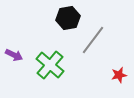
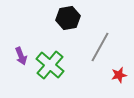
gray line: moved 7 px right, 7 px down; rotated 8 degrees counterclockwise
purple arrow: moved 7 px right, 1 px down; rotated 42 degrees clockwise
